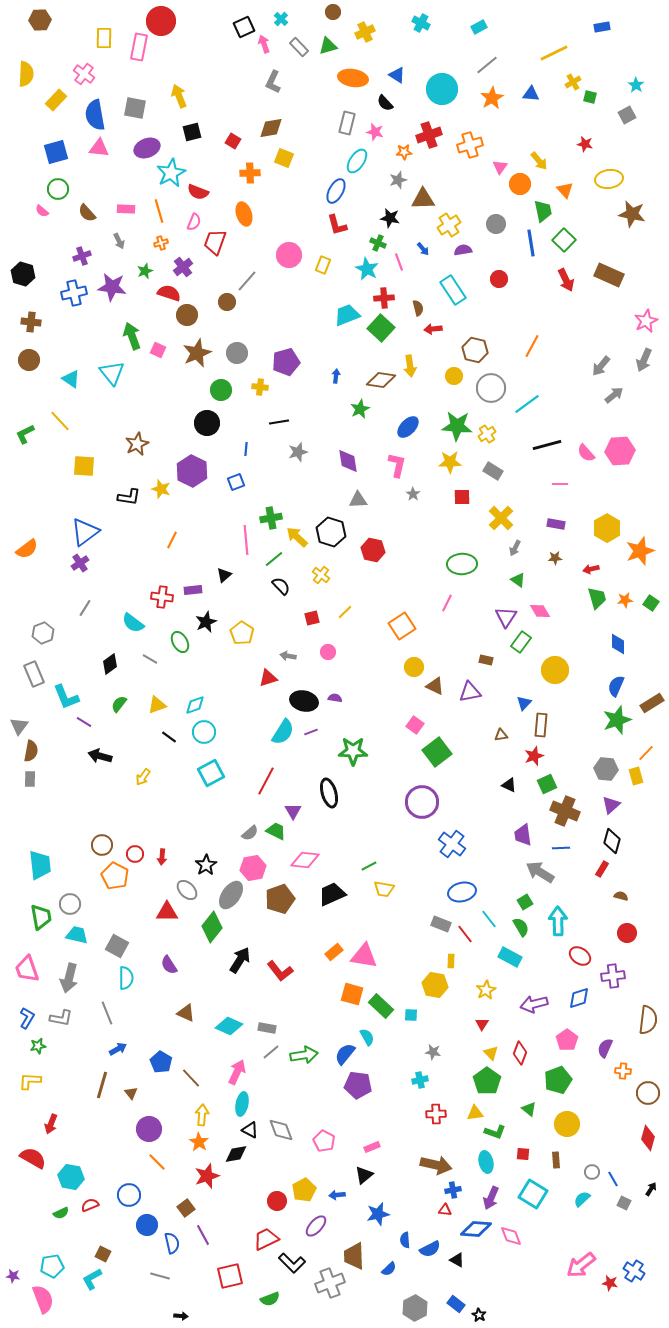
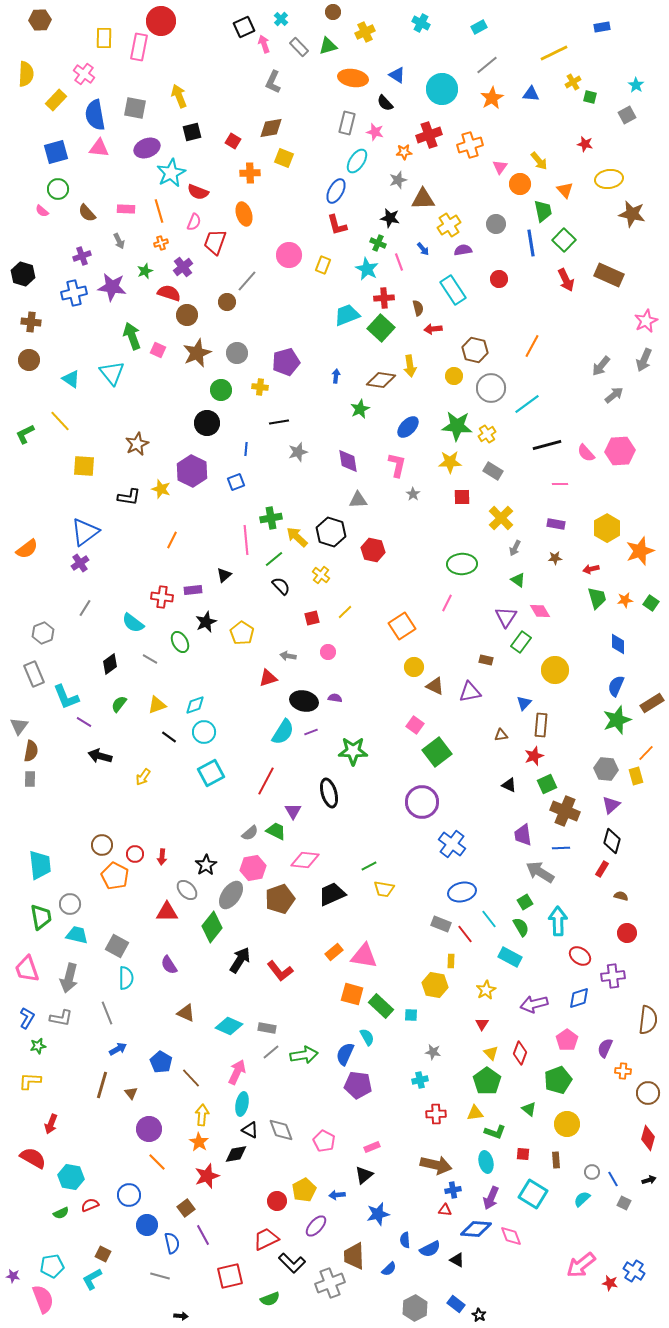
blue semicircle at (345, 1054): rotated 15 degrees counterclockwise
black arrow at (651, 1189): moved 2 px left, 9 px up; rotated 40 degrees clockwise
